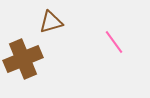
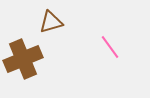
pink line: moved 4 px left, 5 px down
